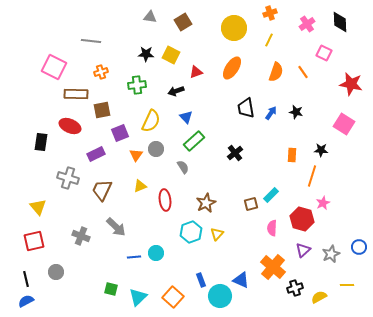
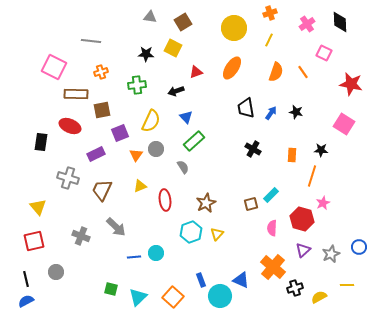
yellow square at (171, 55): moved 2 px right, 7 px up
black cross at (235, 153): moved 18 px right, 4 px up; rotated 21 degrees counterclockwise
